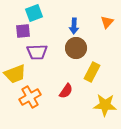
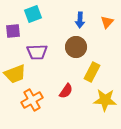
cyan square: moved 1 px left, 1 px down
blue arrow: moved 6 px right, 6 px up
purple square: moved 10 px left
brown circle: moved 1 px up
orange cross: moved 2 px right, 3 px down
yellow star: moved 5 px up
